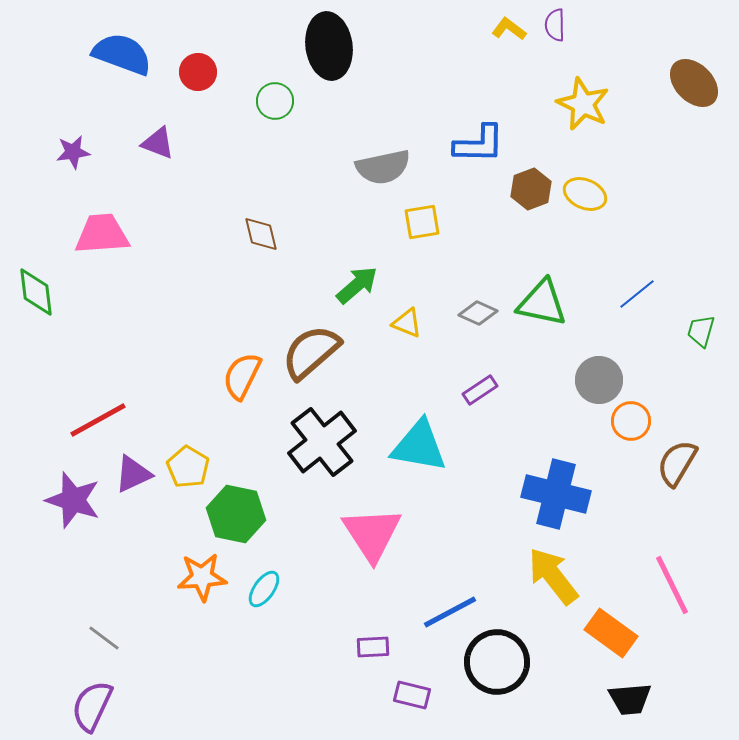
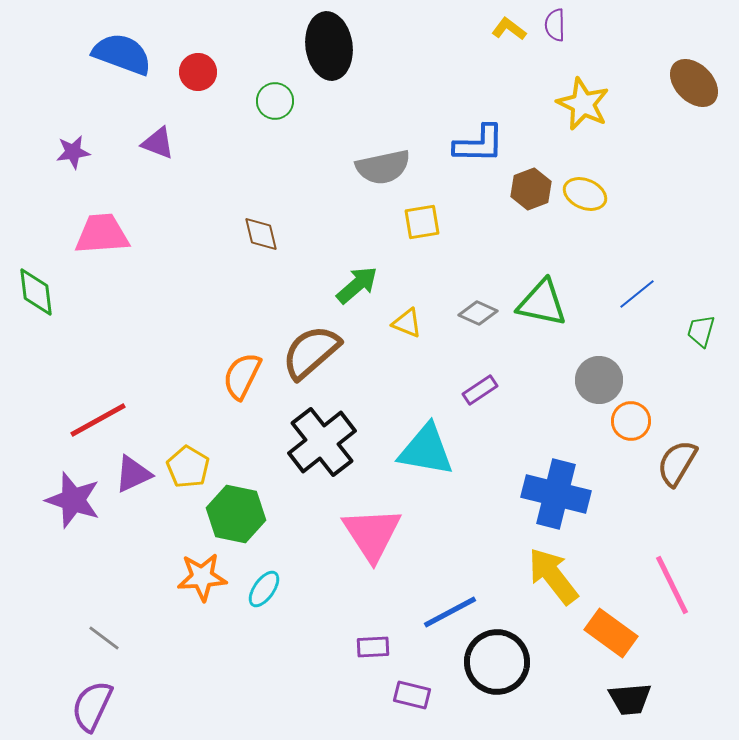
cyan triangle at (419, 446): moved 7 px right, 4 px down
